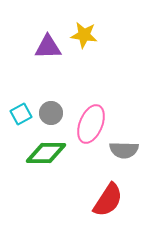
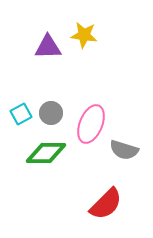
gray semicircle: rotated 16 degrees clockwise
red semicircle: moved 2 px left, 4 px down; rotated 12 degrees clockwise
